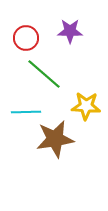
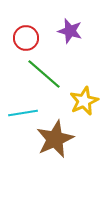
purple star: rotated 15 degrees clockwise
yellow star: moved 2 px left, 5 px up; rotated 28 degrees counterclockwise
cyan line: moved 3 px left, 1 px down; rotated 8 degrees counterclockwise
brown star: rotated 15 degrees counterclockwise
